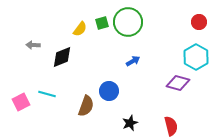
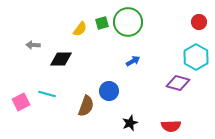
black diamond: moved 1 px left, 2 px down; rotated 20 degrees clockwise
red semicircle: rotated 102 degrees clockwise
